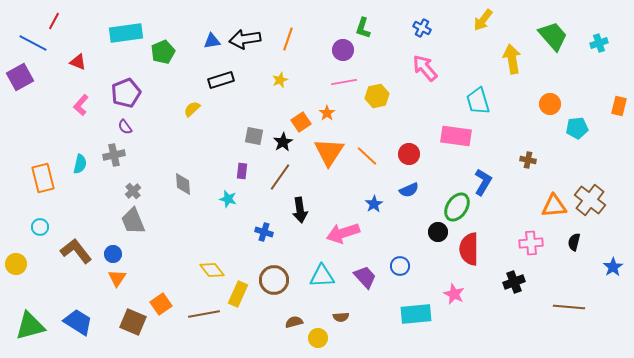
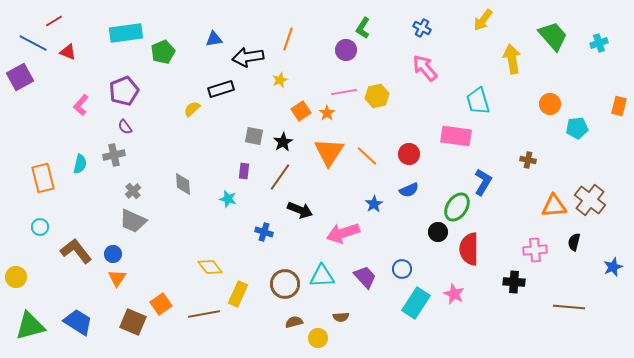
red line at (54, 21): rotated 30 degrees clockwise
green L-shape at (363, 28): rotated 15 degrees clockwise
black arrow at (245, 39): moved 3 px right, 18 px down
blue triangle at (212, 41): moved 2 px right, 2 px up
purple circle at (343, 50): moved 3 px right
red triangle at (78, 62): moved 10 px left, 10 px up
black rectangle at (221, 80): moved 9 px down
pink line at (344, 82): moved 10 px down
purple pentagon at (126, 93): moved 2 px left, 2 px up
orange square at (301, 122): moved 11 px up
purple rectangle at (242, 171): moved 2 px right
black arrow at (300, 210): rotated 60 degrees counterclockwise
gray trapezoid at (133, 221): rotated 44 degrees counterclockwise
pink cross at (531, 243): moved 4 px right, 7 px down
yellow circle at (16, 264): moved 13 px down
blue circle at (400, 266): moved 2 px right, 3 px down
blue star at (613, 267): rotated 12 degrees clockwise
yellow diamond at (212, 270): moved 2 px left, 3 px up
brown circle at (274, 280): moved 11 px right, 4 px down
black cross at (514, 282): rotated 25 degrees clockwise
cyan rectangle at (416, 314): moved 11 px up; rotated 52 degrees counterclockwise
